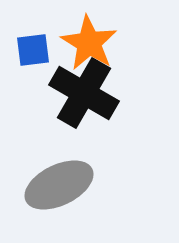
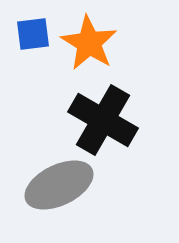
blue square: moved 16 px up
black cross: moved 19 px right, 27 px down
